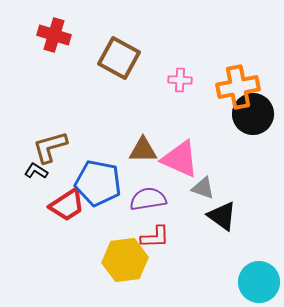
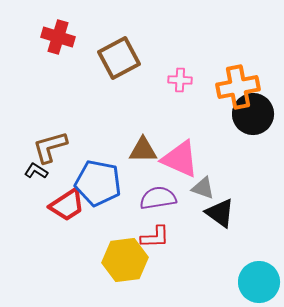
red cross: moved 4 px right, 2 px down
brown square: rotated 33 degrees clockwise
purple semicircle: moved 10 px right, 1 px up
black triangle: moved 2 px left, 3 px up
